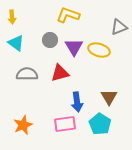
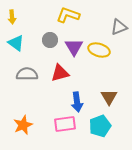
cyan pentagon: moved 2 px down; rotated 20 degrees clockwise
